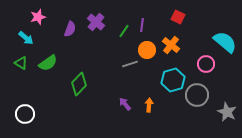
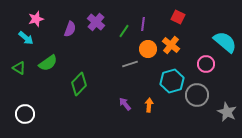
pink star: moved 2 px left, 2 px down
purple line: moved 1 px right, 1 px up
orange circle: moved 1 px right, 1 px up
green triangle: moved 2 px left, 5 px down
cyan hexagon: moved 1 px left, 1 px down
